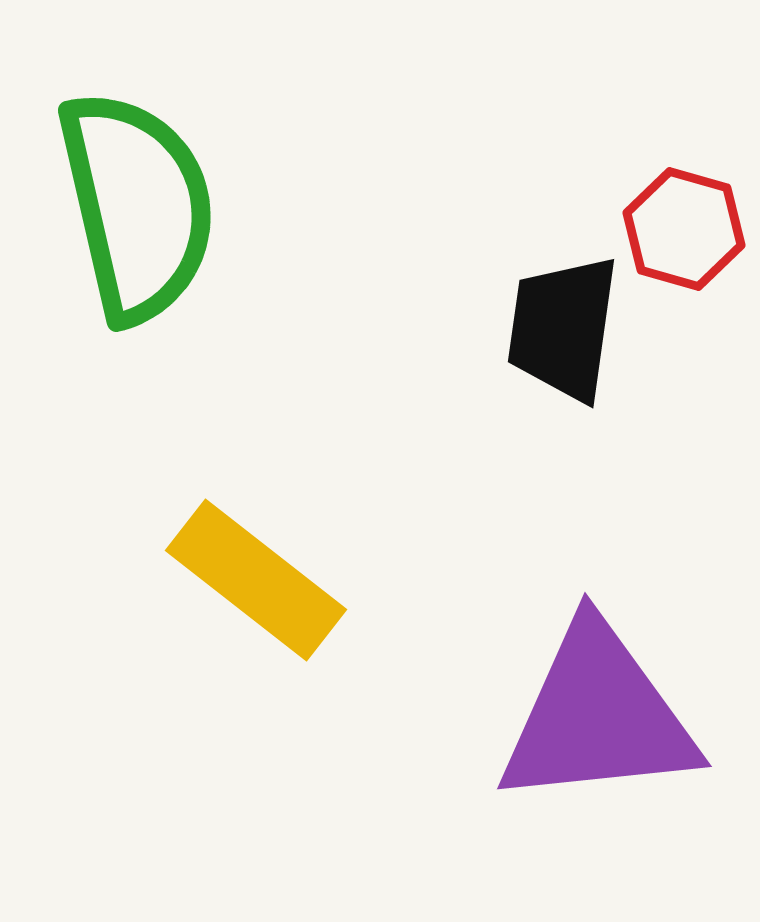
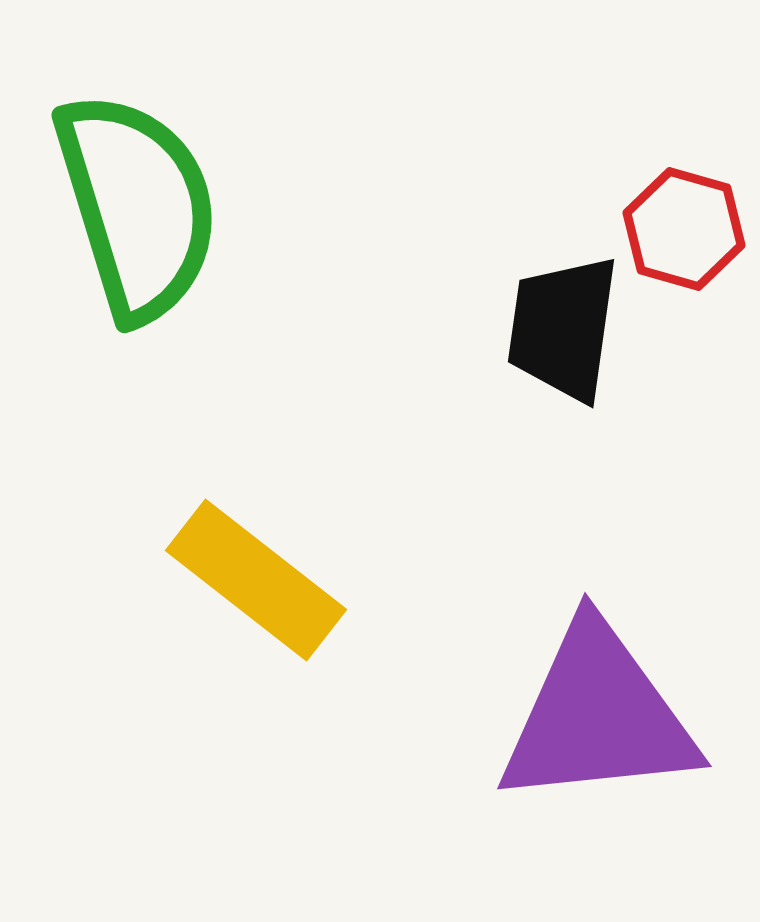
green semicircle: rotated 4 degrees counterclockwise
